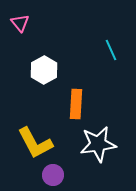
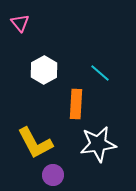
cyan line: moved 11 px left, 23 px down; rotated 25 degrees counterclockwise
